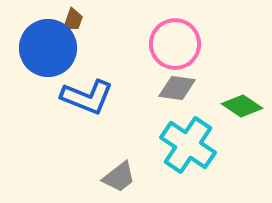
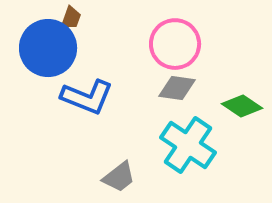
brown trapezoid: moved 2 px left, 2 px up
